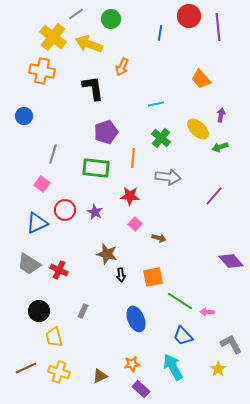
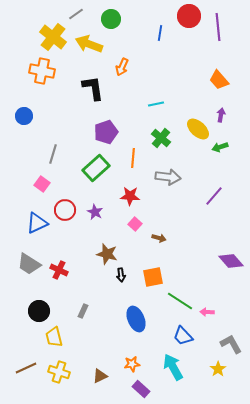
orange trapezoid at (201, 79): moved 18 px right, 1 px down
green rectangle at (96, 168): rotated 48 degrees counterclockwise
